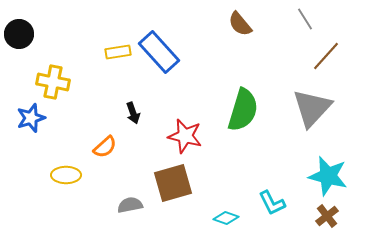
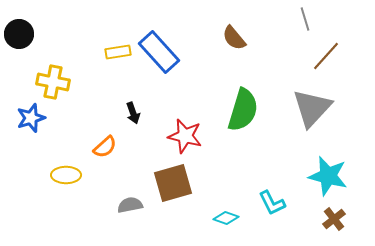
gray line: rotated 15 degrees clockwise
brown semicircle: moved 6 px left, 14 px down
brown cross: moved 7 px right, 3 px down
